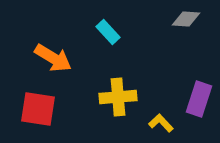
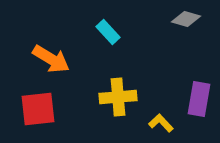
gray diamond: rotated 12 degrees clockwise
orange arrow: moved 2 px left, 1 px down
purple rectangle: rotated 8 degrees counterclockwise
red square: rotated 15 degrees counterclockwise
